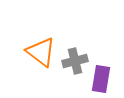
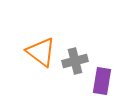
purple rectangle: moved 1 px right, 2 px down
